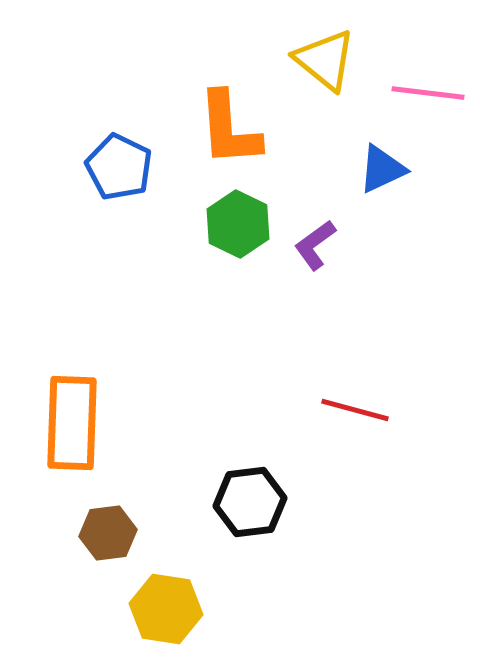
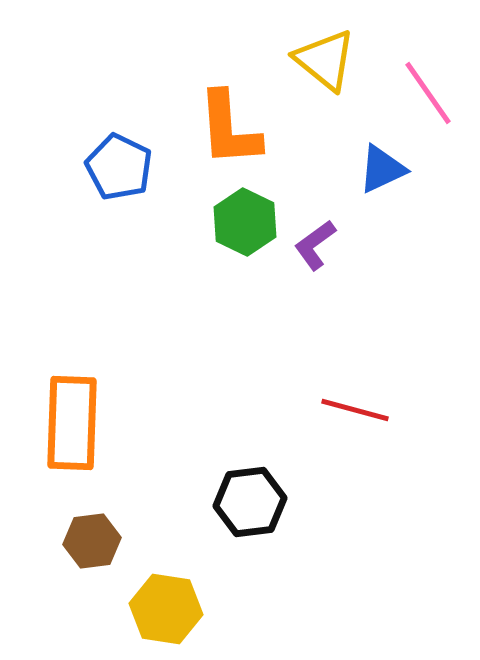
pink line: rotated 48 degrees clockwise
green hexagon: moved 7 px right, 2 px up
brown hexagon: moved 16 px left, 8 px down
